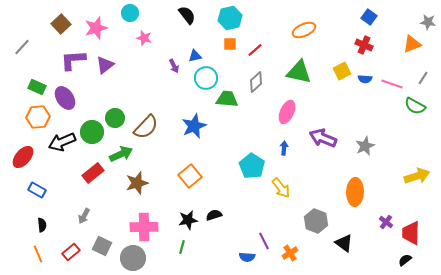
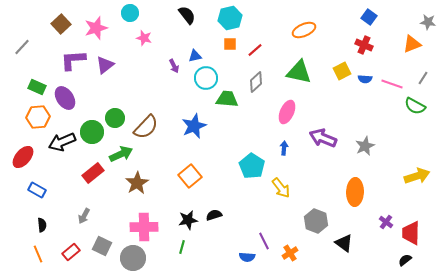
brown star at (137, 183): rotated 15 degrees counterclockwise
